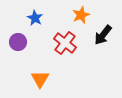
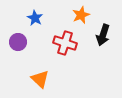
black arrow: rotated 20 degrees counterclockwise
red cross: rotated 20 degrees counterclockwise
orange triangle: rotated 18 degrees counterclockwise
